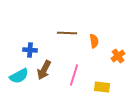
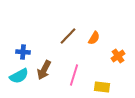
brown line: moved 1 px right, 3 px down; rotated 48 degrees counterclockwise
orange semicircle: moved 3 px up; rotated 40 degrees clockwise
blue cross: moved 7 px left, 2 px down
